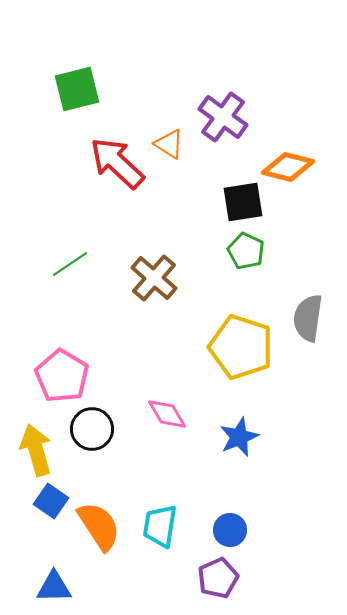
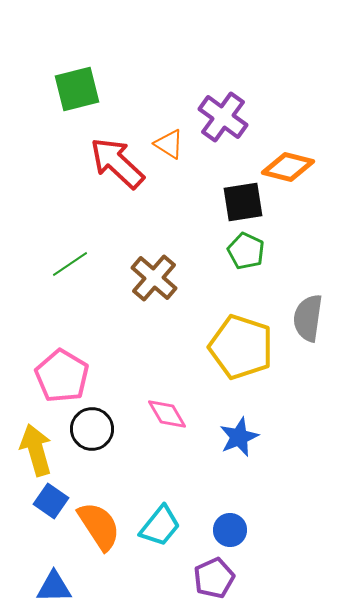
cyan trapezoid: rotated 150 degrees counterclockwise
purple pentagon: moved 4 px left
